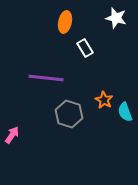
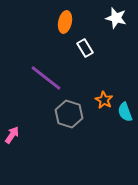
purple line: rotated 32 degrees clockwise
